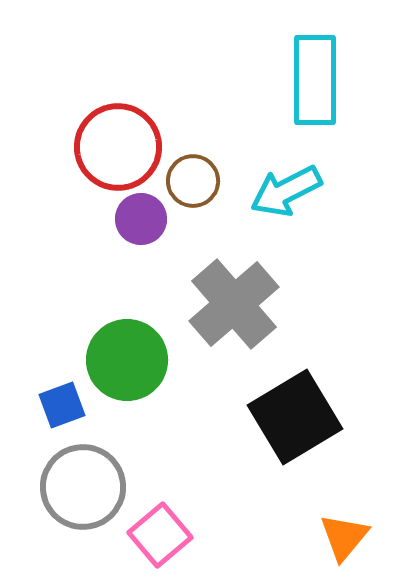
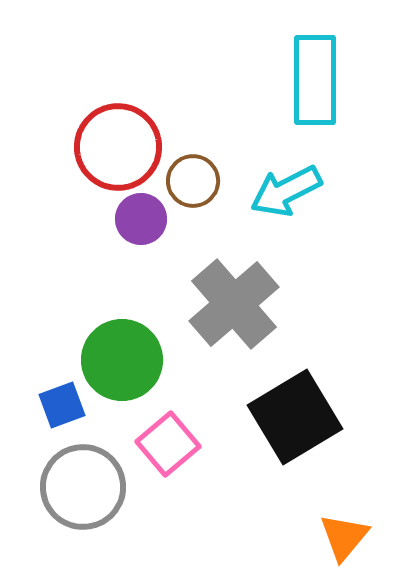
green circle: moved 5 px left
pink square: moved 8 px right, 91 px up
